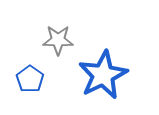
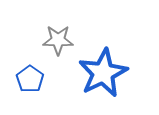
blue star: moved 2 px up
